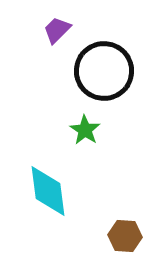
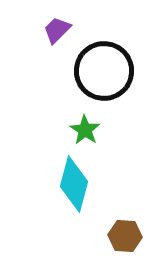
cyan diamond: moved 26 px right, 7 px up; rotated 22 degrees clockwise
